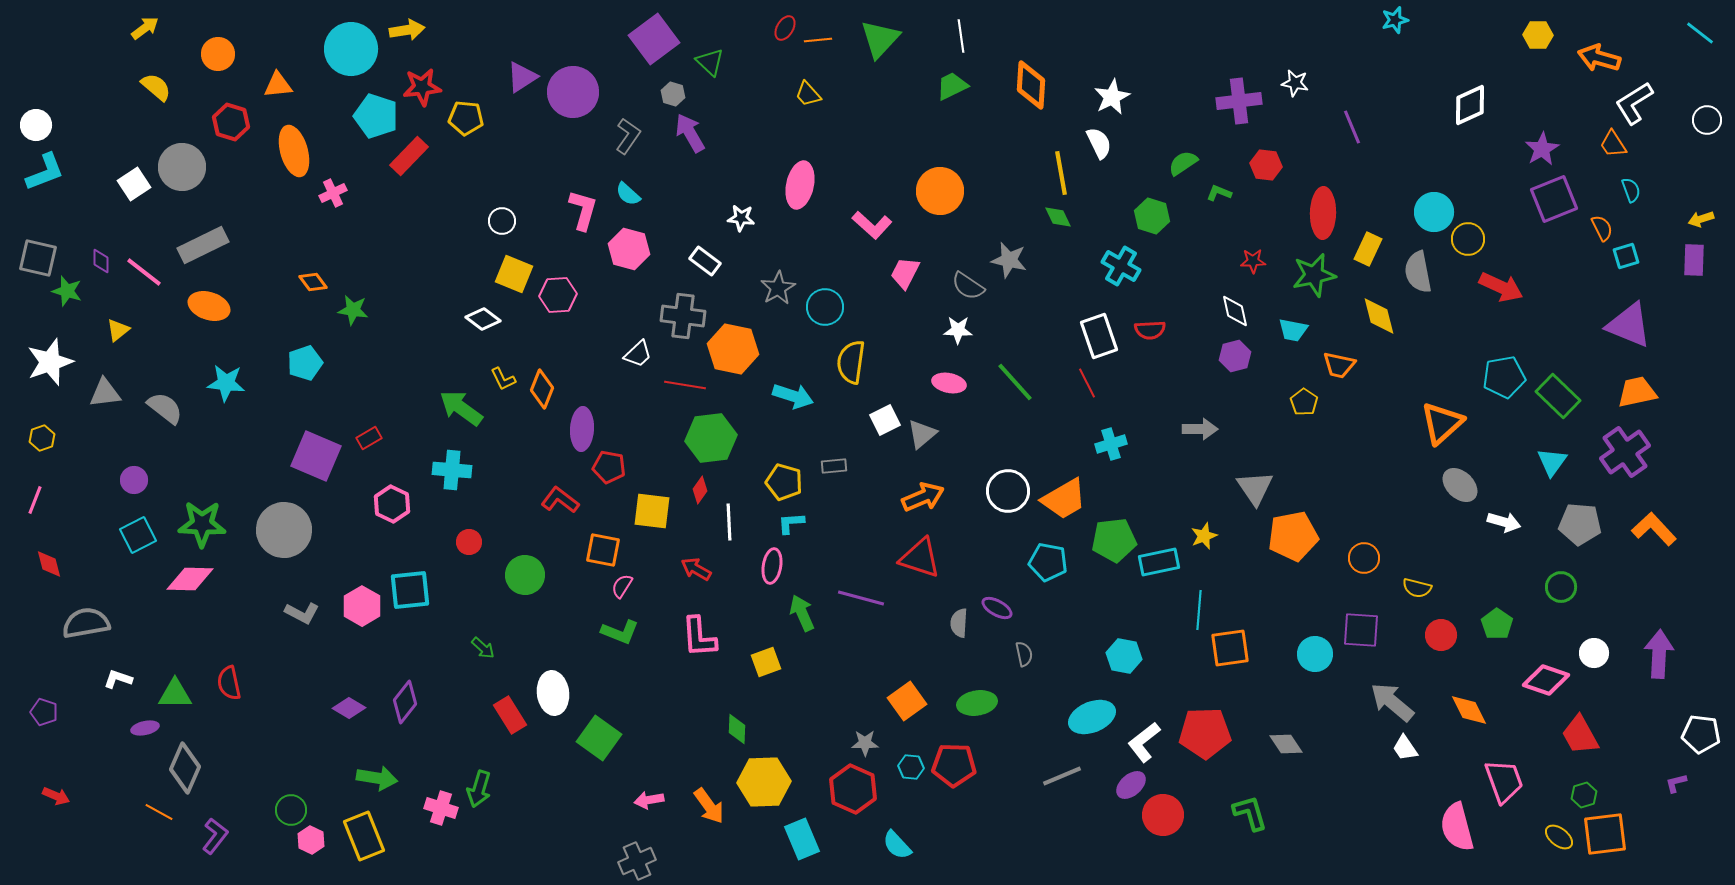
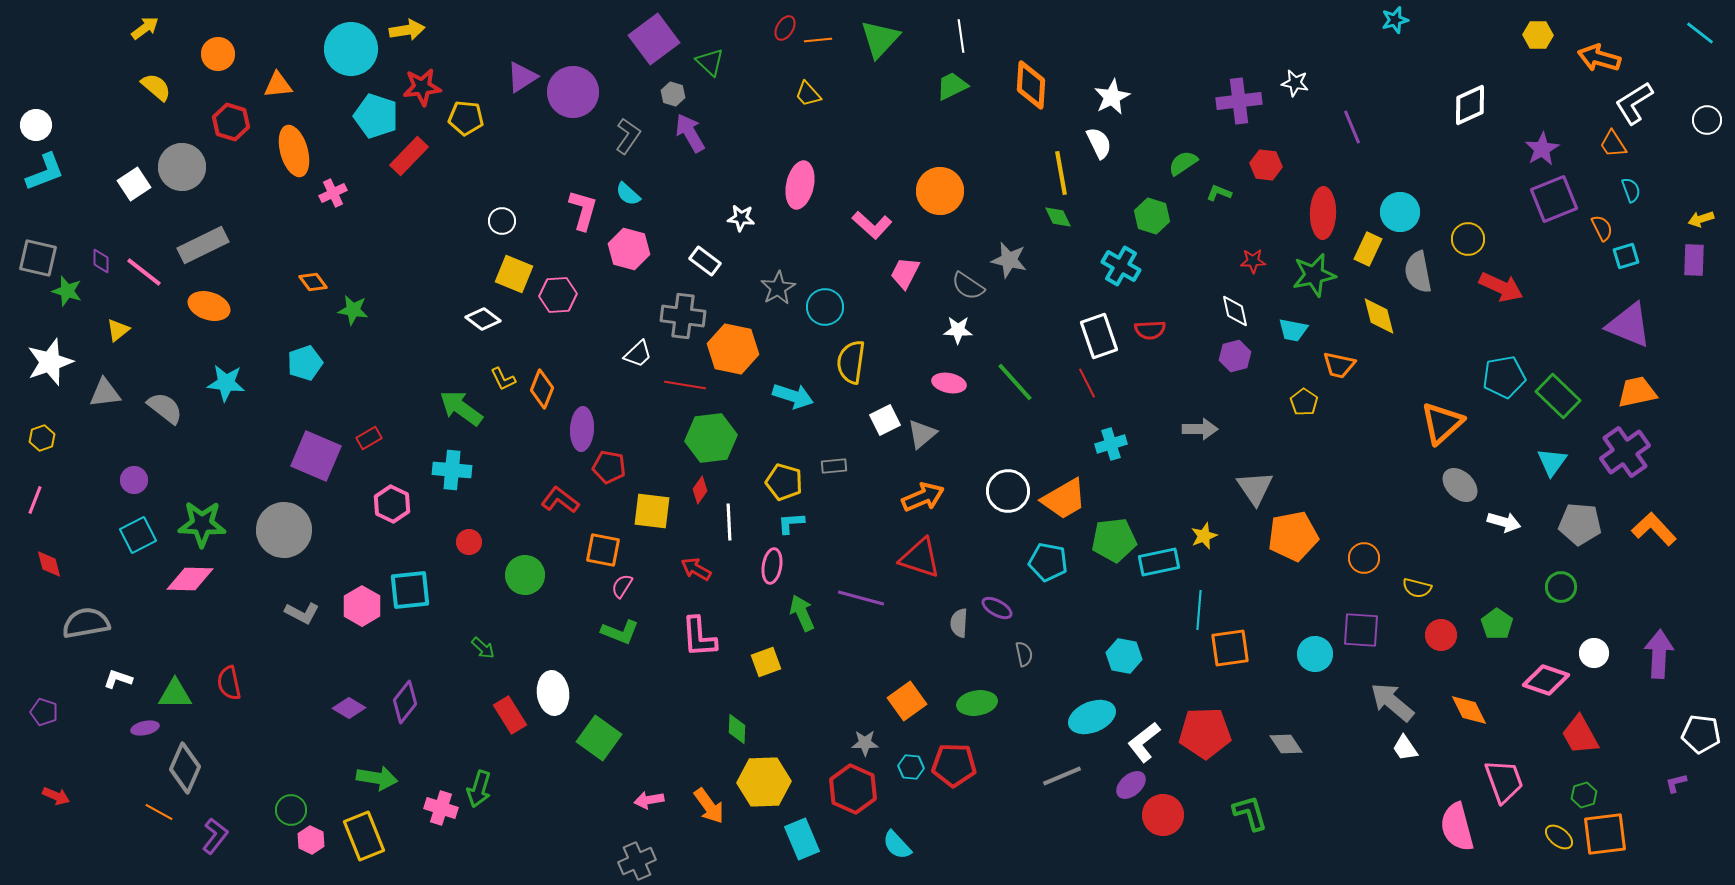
cyan circle at (1434, 212): moved 34 px left
